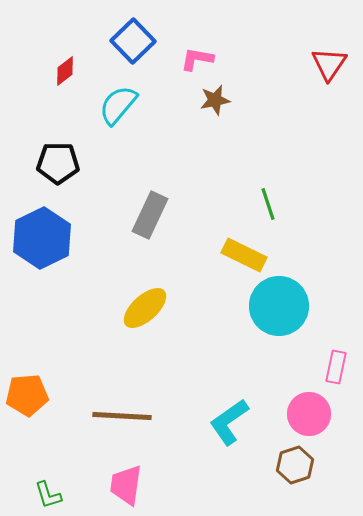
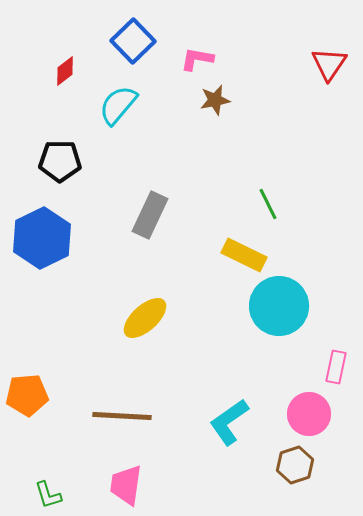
black pentagon: moved 2 px right, 2 px up
green line: rotated 8 degrees counterclockwise
yellow ellipse: moved 10 px down
